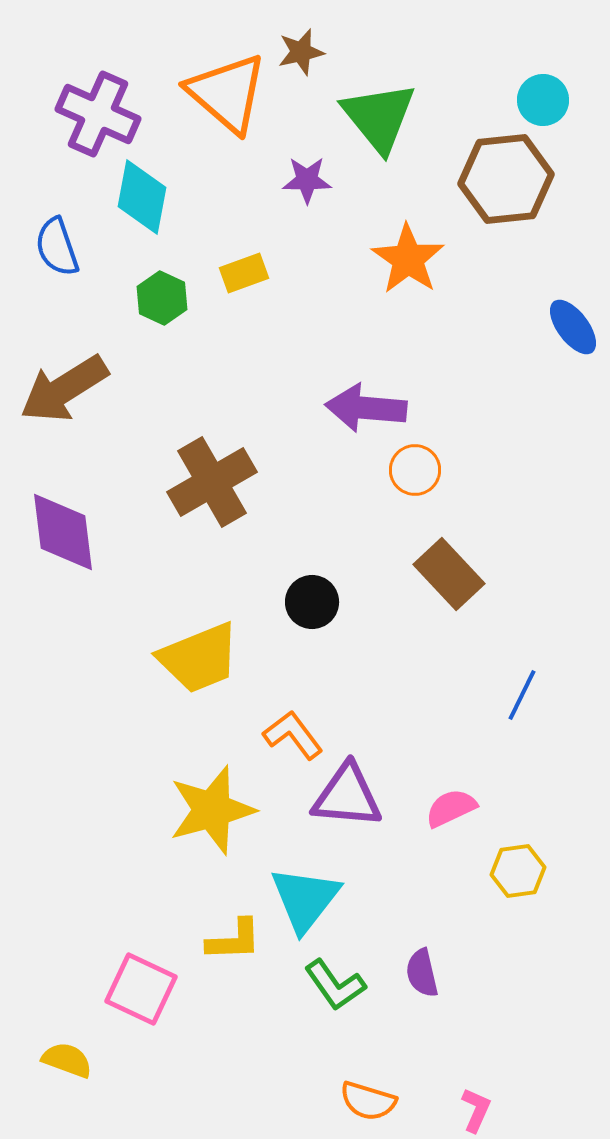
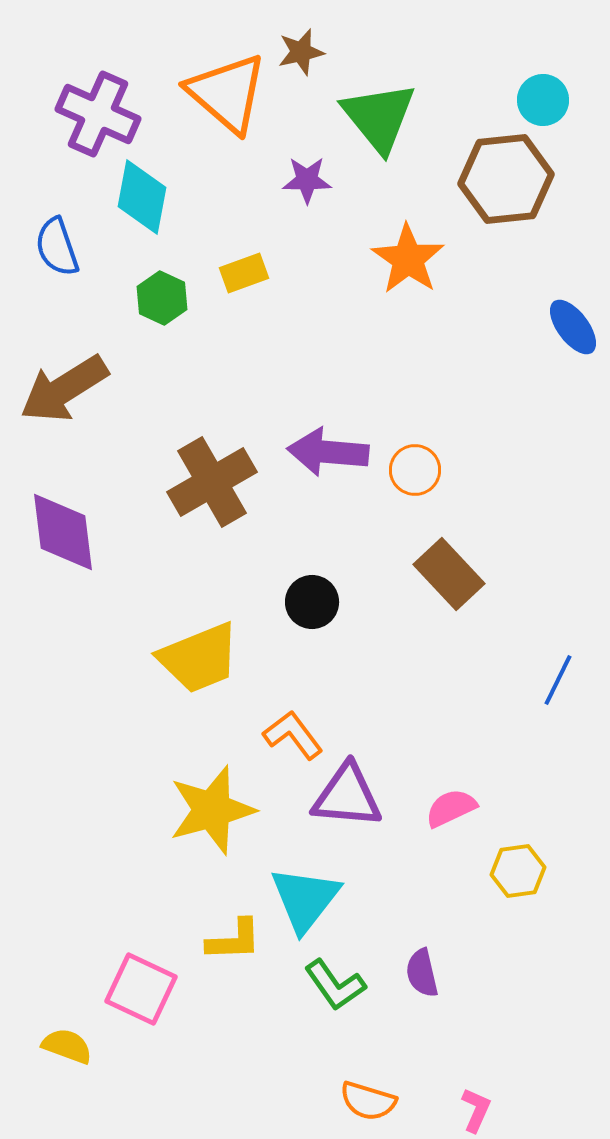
purple arrow: moved 38 px left, 44 px down
blue line: moved 36 px right, 15 px up
yellow semicircle: moved 14 px up
